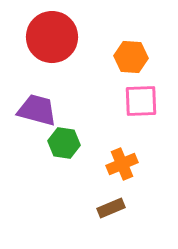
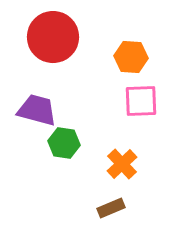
red circle: moved 1 px right
orange cross: rotated 20 degrees counterclockwise
